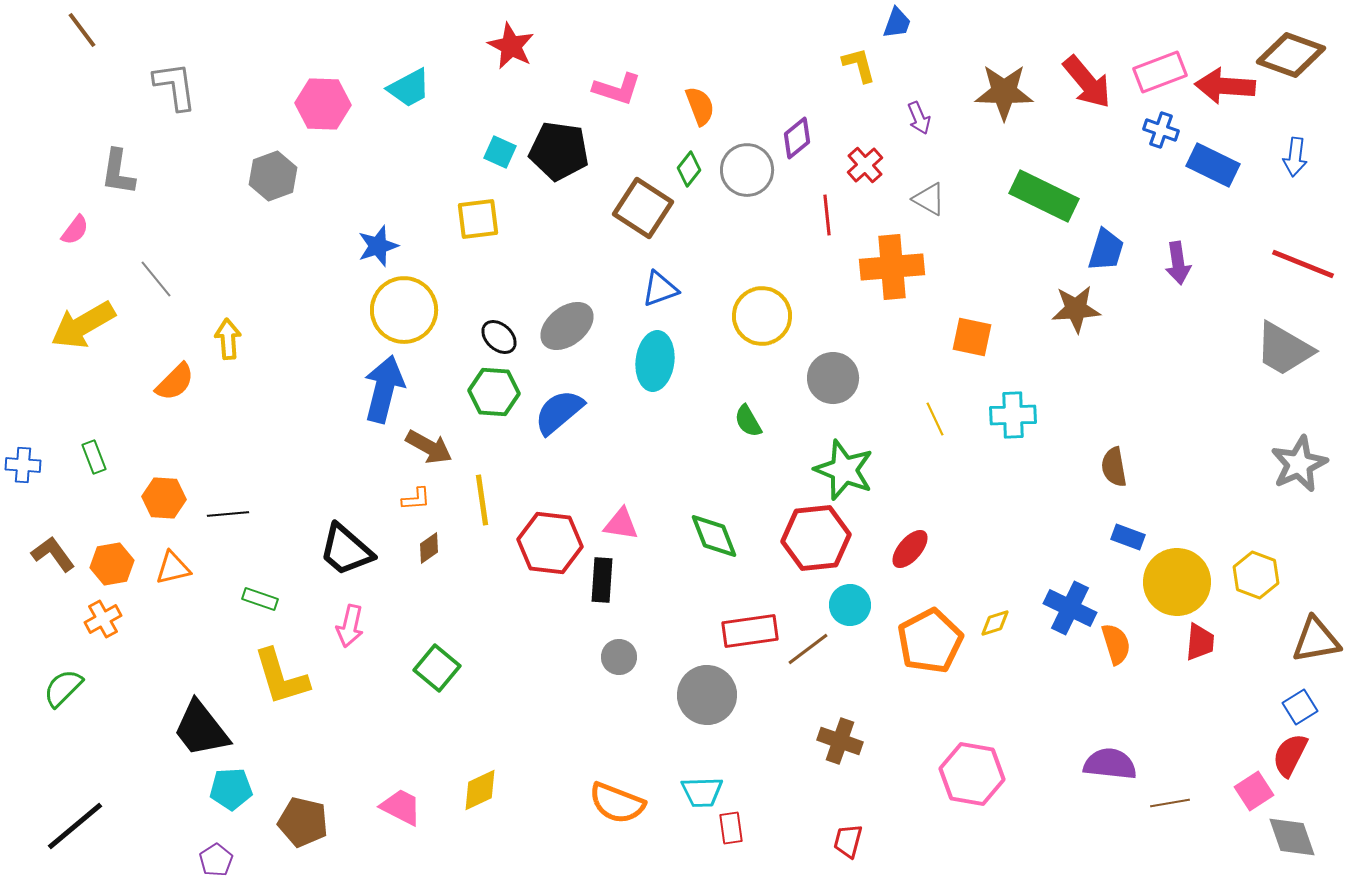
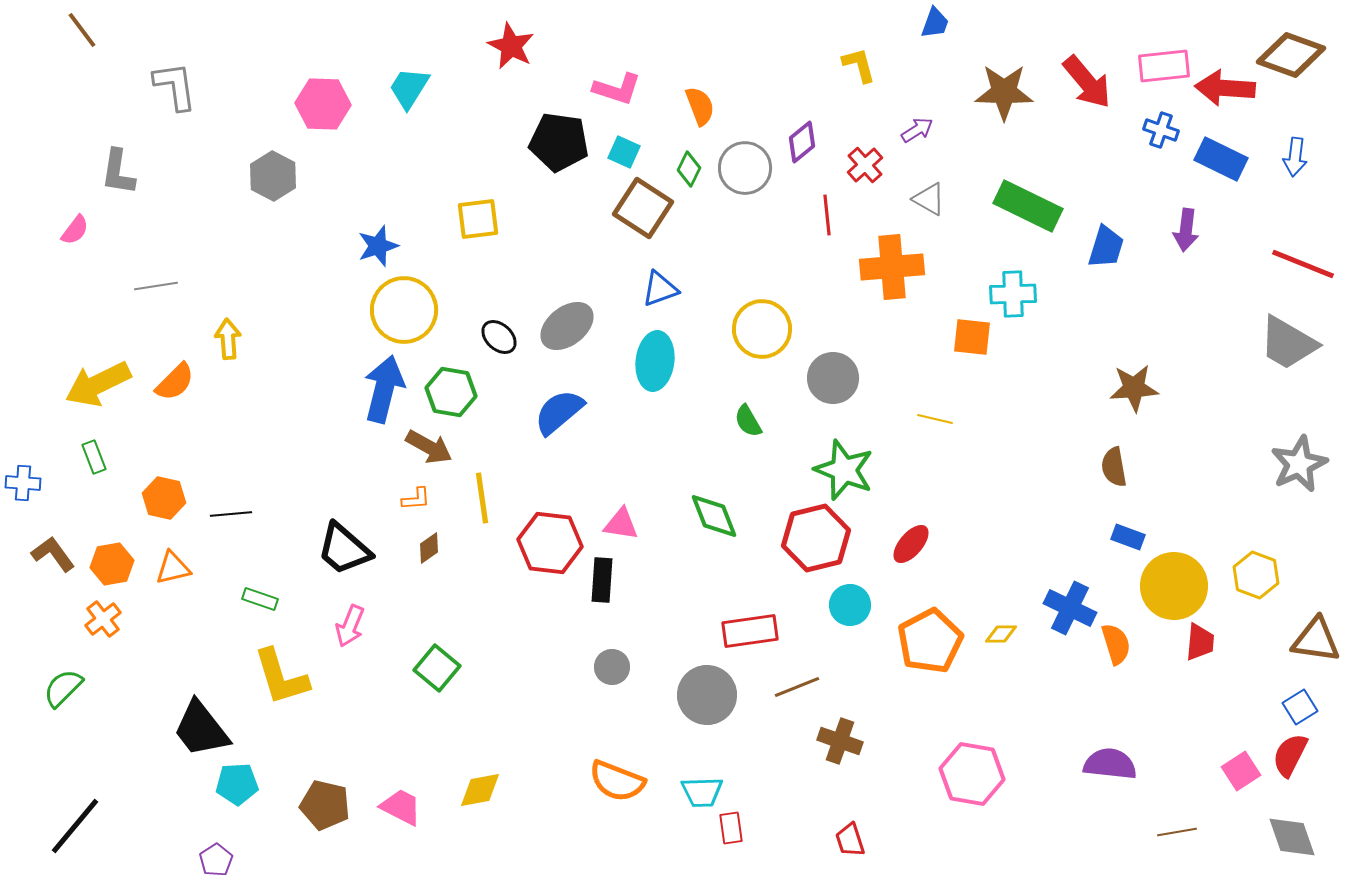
blue trapezoid at (897, 23): moved 38 px right
pink rectangle at (1160, 72): moved 4 px right, 6 px up; rotated 15 degrees clockwise
red arrow at (1225, 86): moved 2 px down
cyan trapezoid at (409, 88): rotated 150 degrees clockwise
purple arrow at (919, 118): moved 2 px left, 12 px down; rotated 100 degrees counterclockwise
purple diamond at (797, 138): moved 5 px right, 4 px down
black pentagon at (559, 151): moved 9 px up
cyan square at (500, 152): moved 124 px right
blue rectangle at (1213, 165): moved 8 px right, 6 px up
green diamond at (689, 169): rotated 12 degrees counterclockwise
gray circle at (747, 170): moved 2 px left, 2 px up
gray hexagon at (273, 176): rotated 12 degrees counterclockwise
green rectangle at (1044, 196): moved 16 px left, 10 px down
blue trapezoid at (1106, 250): moved 3 px up
purple arrow at (1178, 263): moved 8 px right, 33 px up; rotated 15 degrees clockwise
gray line at (156, 279): moved 7 px down; rotated 60 degrees counterclockwise
brown star at (1076, 309): moved 58 px right, 79 px down
yellow circle at (762, 316): moved 13 px down
yellow arrow at (83, 325): moved 15 px right, 59 px down; rotated 4 degrees clockwise
orange square at (972, 337): rotated 6 degrees counterclockwise
gray trapezoid at (1284, 349): moved 4 px right, 6 px up
green hexagon at (494, 392): moved 43 px left; rotated 6 degrees clockwise
cyan cross at (1013, 415): moved 121 px up
yellow line at (935, 419): rotated 52 degrees counterclockwise
blue cross at (23, 465): moved 18 px down
orange hexagon at (164, 498): rotated 9 degrees clockwise
yellow line at (482, 500): moved 2 px up
black line at (228, 514): moved 3 px right
green diamond at (714, 536): moved 20 px up
red hexagon at (816, 538): rotated 8 degrees counterclockwise
red ellipse at (910, 549): moved 1 px right, 5 px up
black trapezoid at (346, 550): moved 2 px left, 1 px up
yellow circle at (1177, 582): moved 3 px left, 4 px down
orange cross at (103, 619): rotated 9 degrees counterclockwise
yellow diamond at (995, 623): moved 6 px right, 11 px down; rotated 16 degrees clockwise
pink arrow at (350, 626): rotated 9 degrees clockwise
brown triangle at (1316, 640): rotated 18 degrees clockwise
brown line at (808, 649): moved 11 px left, 38 px down; rotated 15 degrees clockwise
gray circle at (619, 657): moved 7 px left, 10 px down
cyan pentagon at (231, 789): moved 6 px right, 5 px up
yellow diamond at (480, 790): rotated 15 degrees clockwise
pink square at (1254, 791): moved 13 px left, 20 px up
orange semicircle at (617, 803): moved 22 px up
brown line at (1170, 803): moved 7 px right, 29 px down
brown pentagon at (303, 822): moved 22 px right, 17 px up
black line at (75, 826): rotated 10 degrees counterclockwise
red trapezoid at (848, 841): moved 2 px right, 1 px up; rotated 33 degrees counterclockwise
